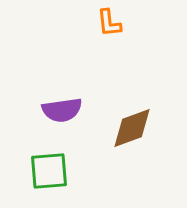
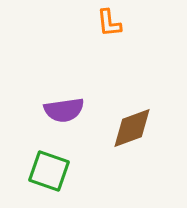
purple semicircle: moved 2 px right
green square: rotated 24 degrees clockwise
